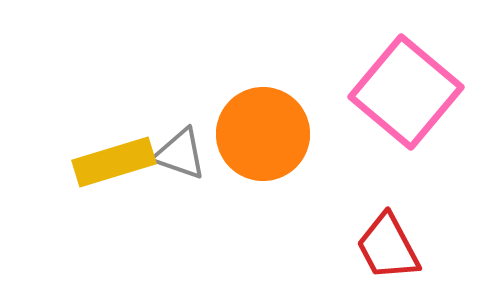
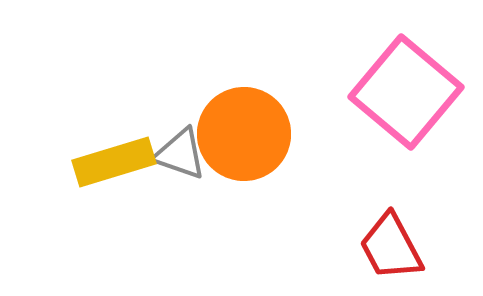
orange circle: moved 19 px left
red trapezoid: moved 3 px right
